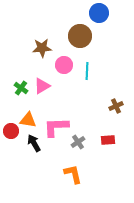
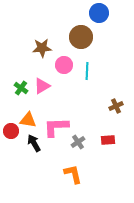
brown circle: moved 1 px right, 1 px down
